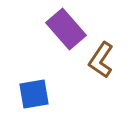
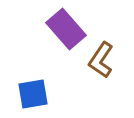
blue square: moved 1 px left
